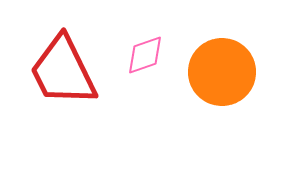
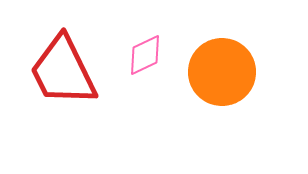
pink diamond: rotated 6 degrees counterclockwise
